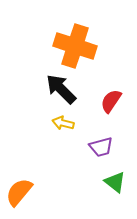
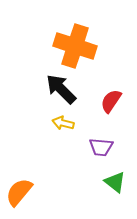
purple trapezoid: rotated 20 degrees clockwise
